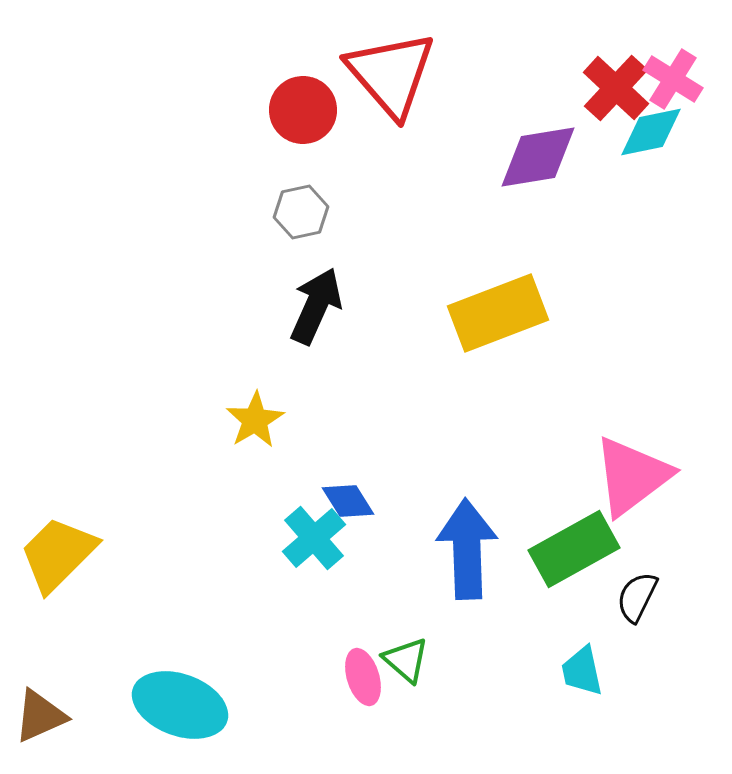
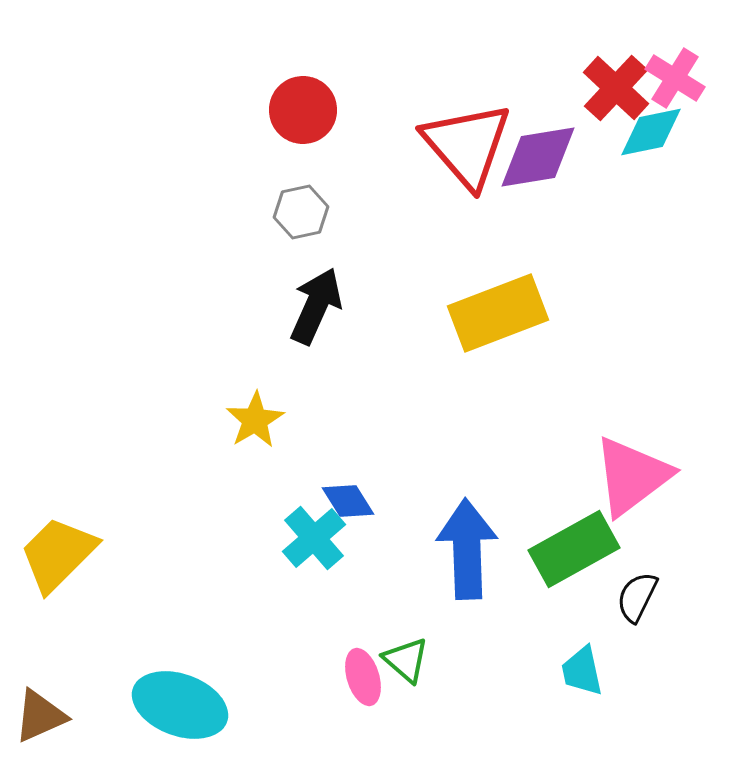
red triangle: moved 76 px right, 71 px down
pink cross: moved 2 px right, 1 px up
